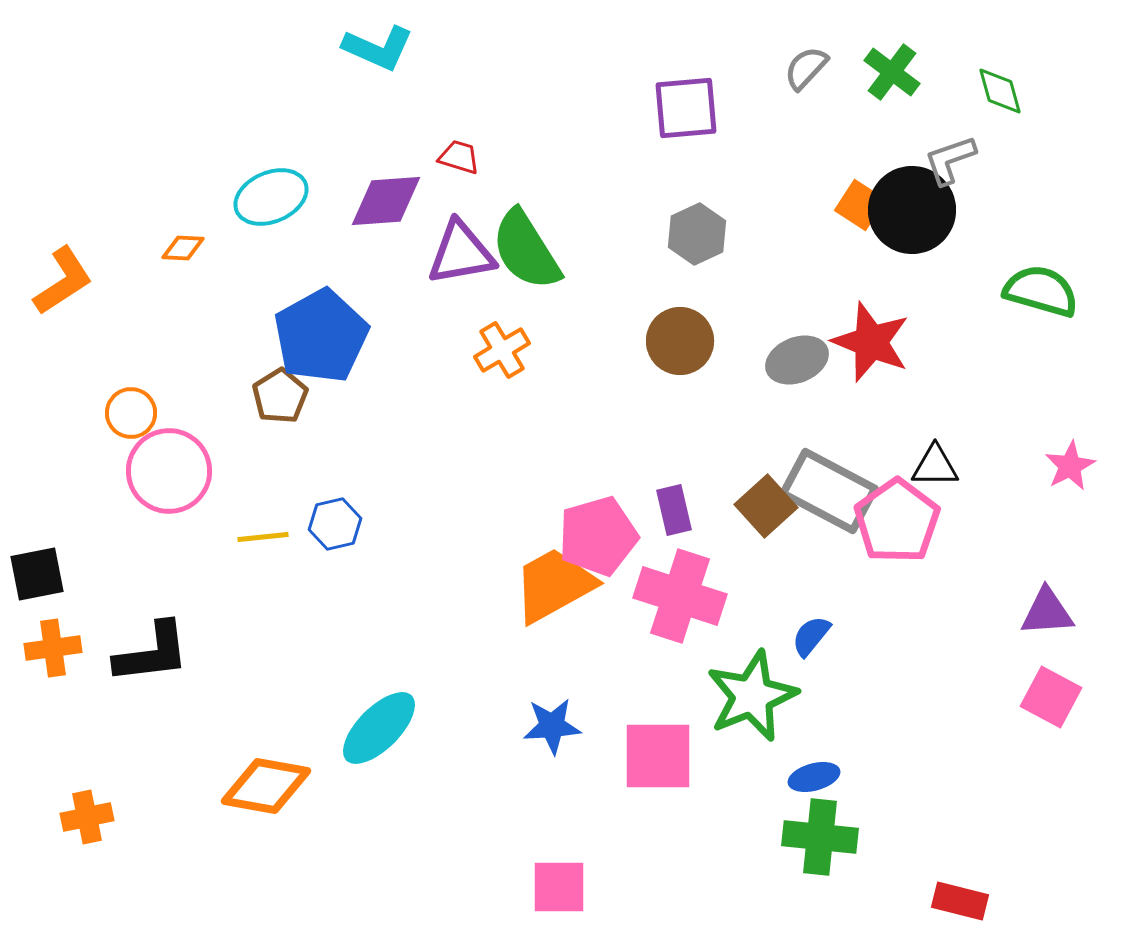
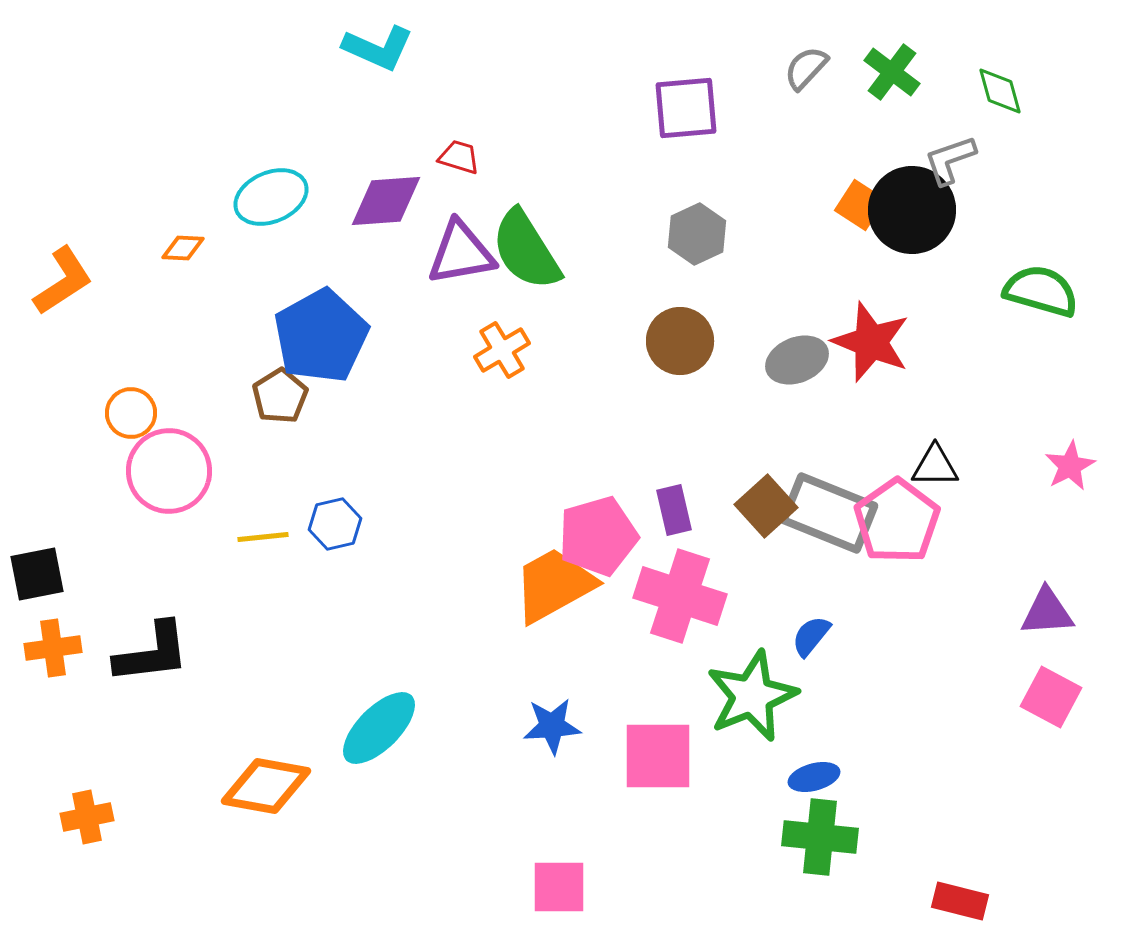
gray rectangle at (829, 491): moved 22 px down; rotated 6 degrees counterclockwise
